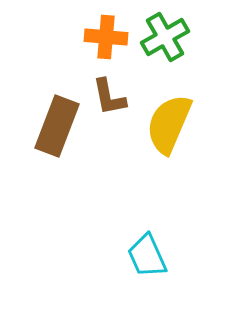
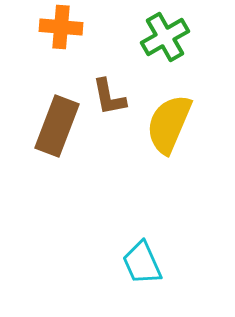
orange cross: moved 45 px left, 10 px up
cyan trapezoid: moved 5 px left, 7 px down
